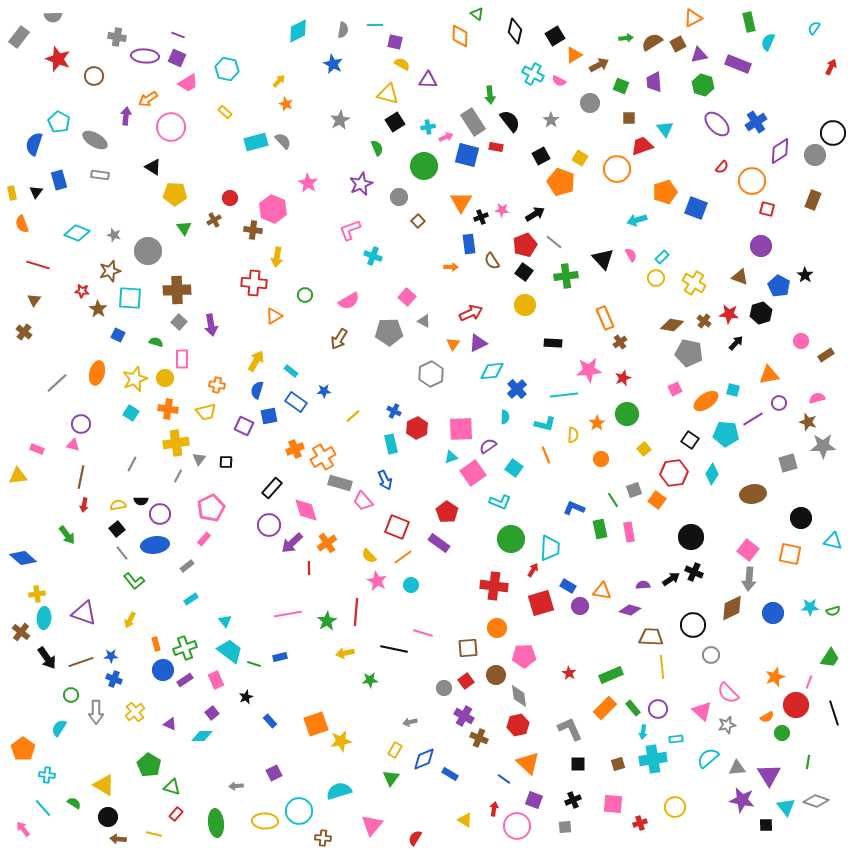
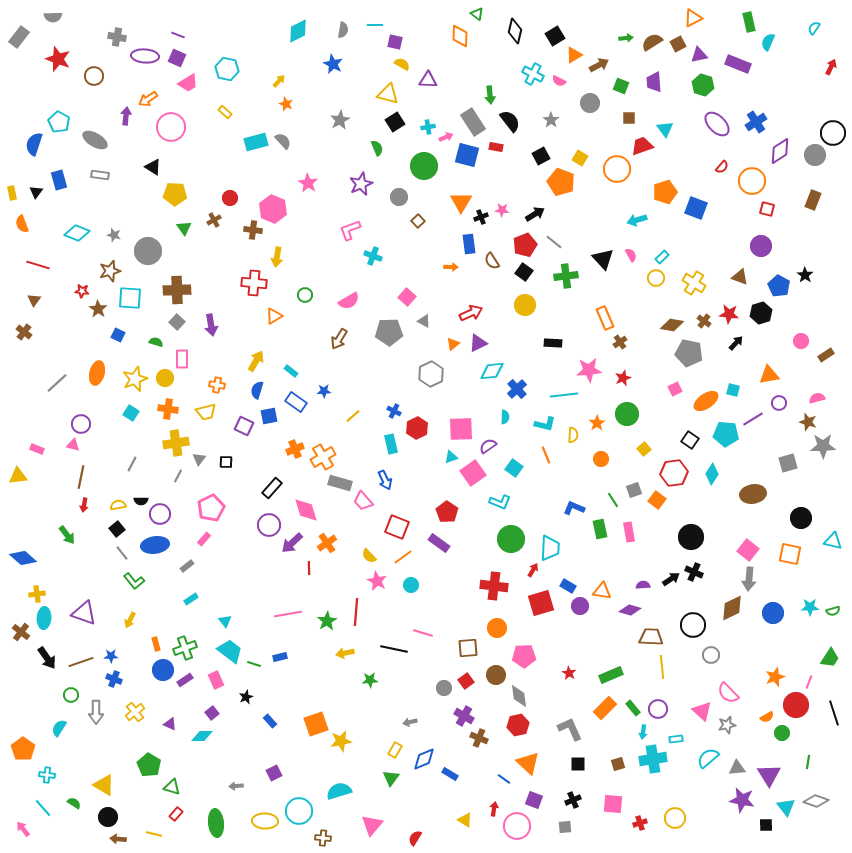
gray square at (179, 322): moved 2 px left
orange triangle at (453, 344): rotated 16 degrees clockwise
yellow circle at (675, 807): moved 11 px down
